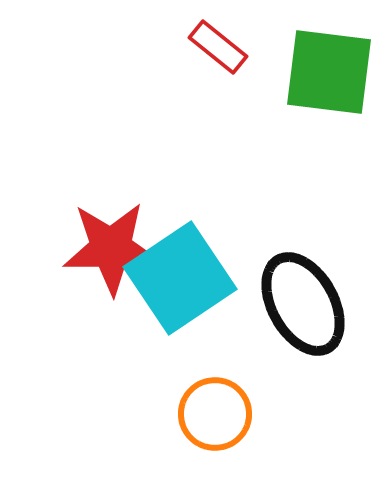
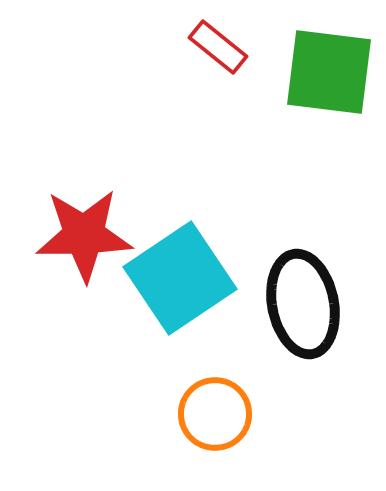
red star: moved 27 px left, 13 px up
black ellipse: rotated 18 degrees clockwise
